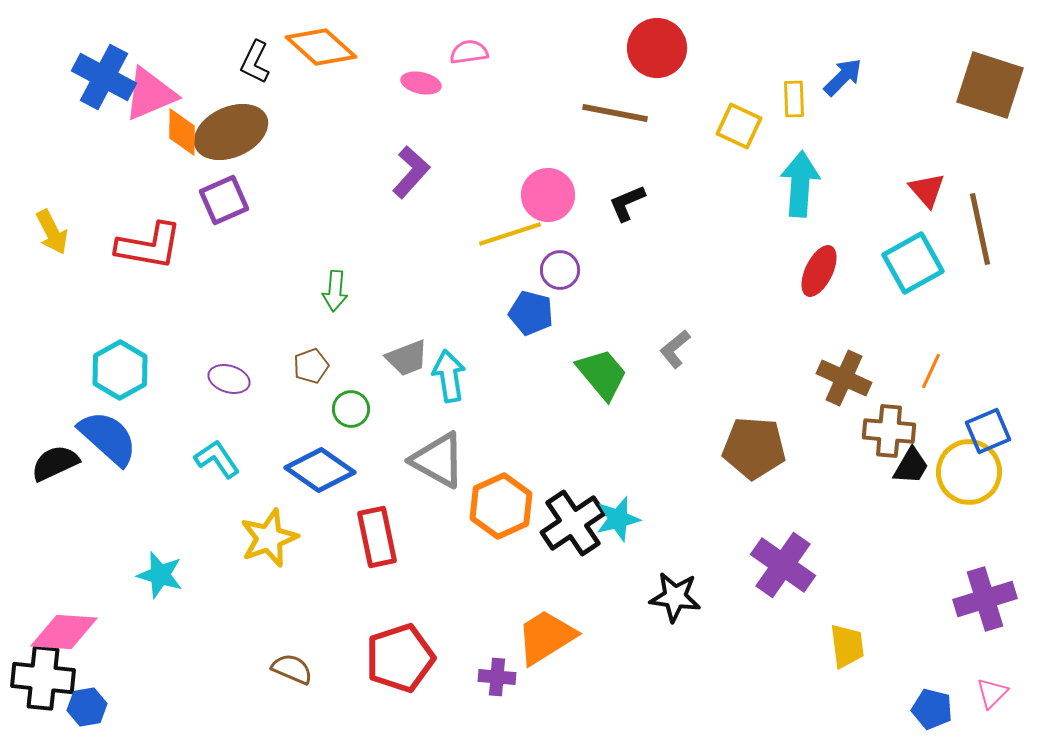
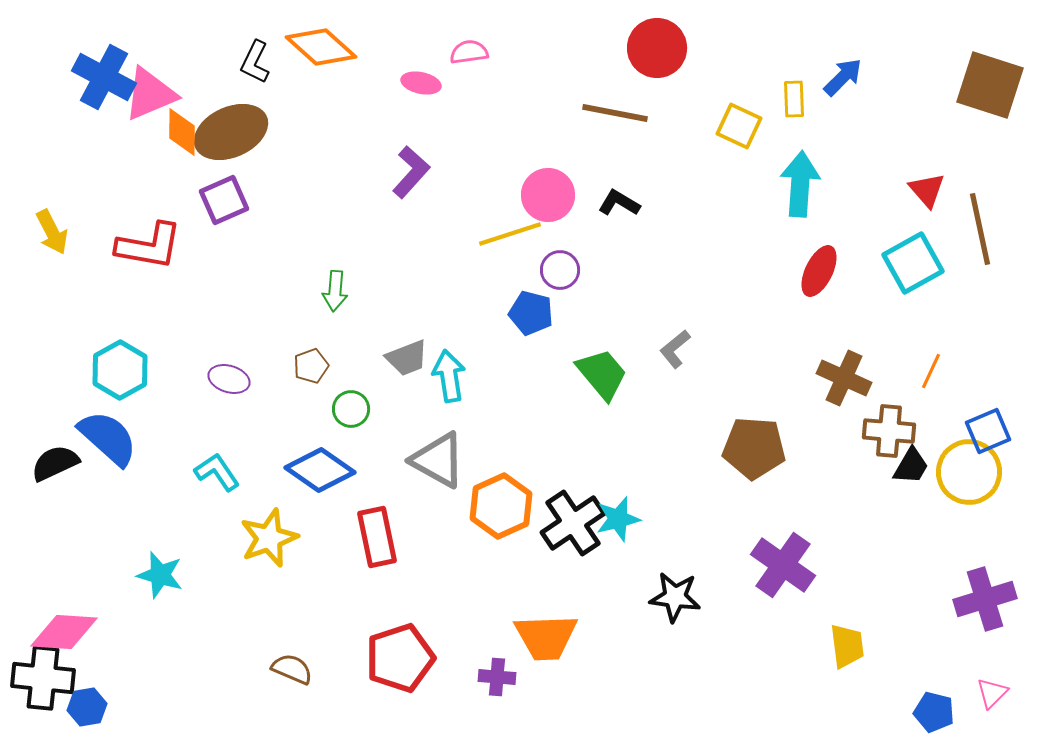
black L-shape at (627, 203): moved 8 px left; rotated 54 degrees clockwise
cyan L-shape at (217, 459): moved 13 px down
orange trapezoid at (546, 637): rotated 150 degrees counterclockwise
blue pentagon at (932, 709): moved 2 px right, 3 px down
